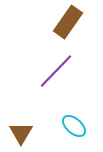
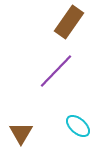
brown rectangle: moved 1 px right
cyan ellipse: moved 4 px right
